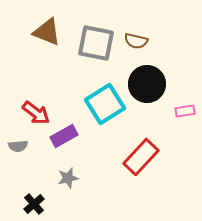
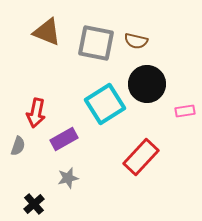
red arrow: rotated 64 degrees clockwise
purple rectangle: moved 3 px down
gray semicircle: rotated 66 degrees counterclockwise
